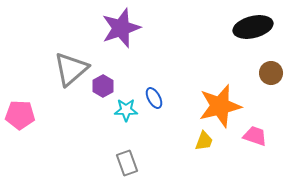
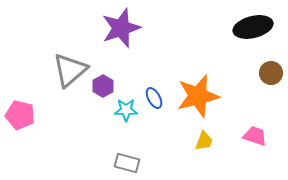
gray triangle: moved 1 px left, 1 px down
orange star: moved 22 px left, 10 px up
pink pentagon: rotated 12 degrees clockwise
gray rectangle: rotated 55 degrees counterclockwise
